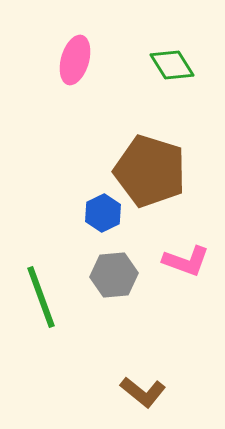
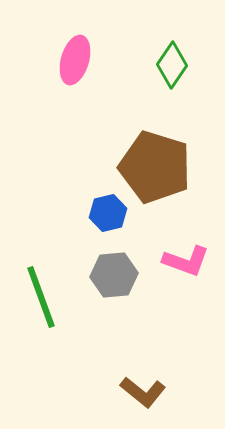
green diamond: rotated 66 degrees clockwise
brown pentagon: moved 5 px right, 4 px up
blue hexagon: moved 5 px right; rotated 12 degrees clockwise
